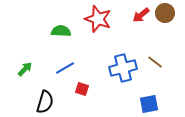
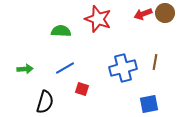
red arrow: moved 2 px right, 1 px up; rotated 18 degrees clockwise
brown line: rotated 63 degrees clockwise
green arrow: rotated 42 degrees clockwise
